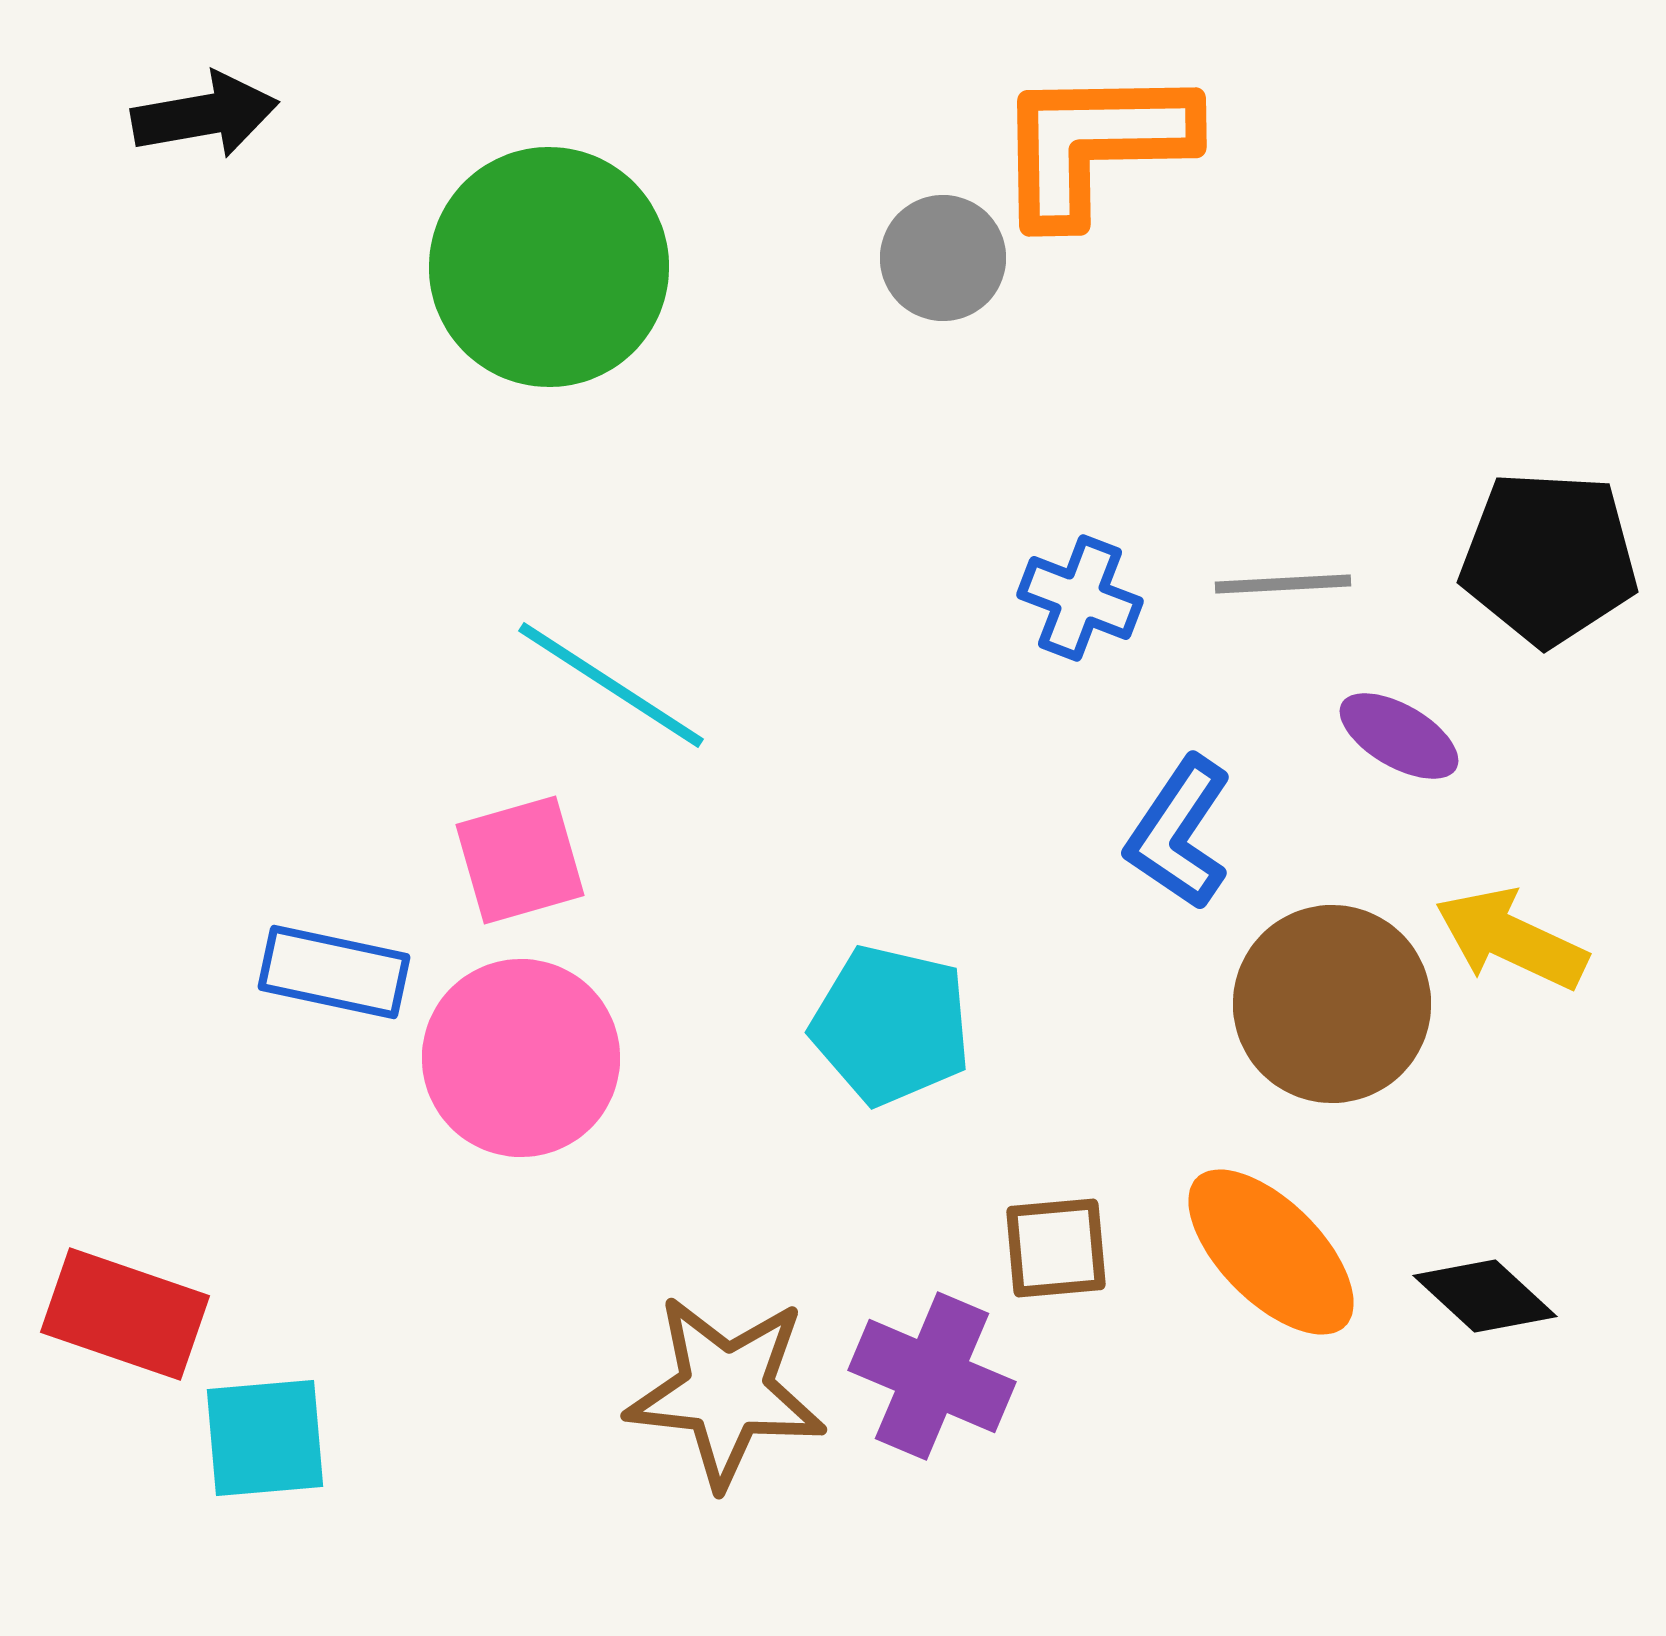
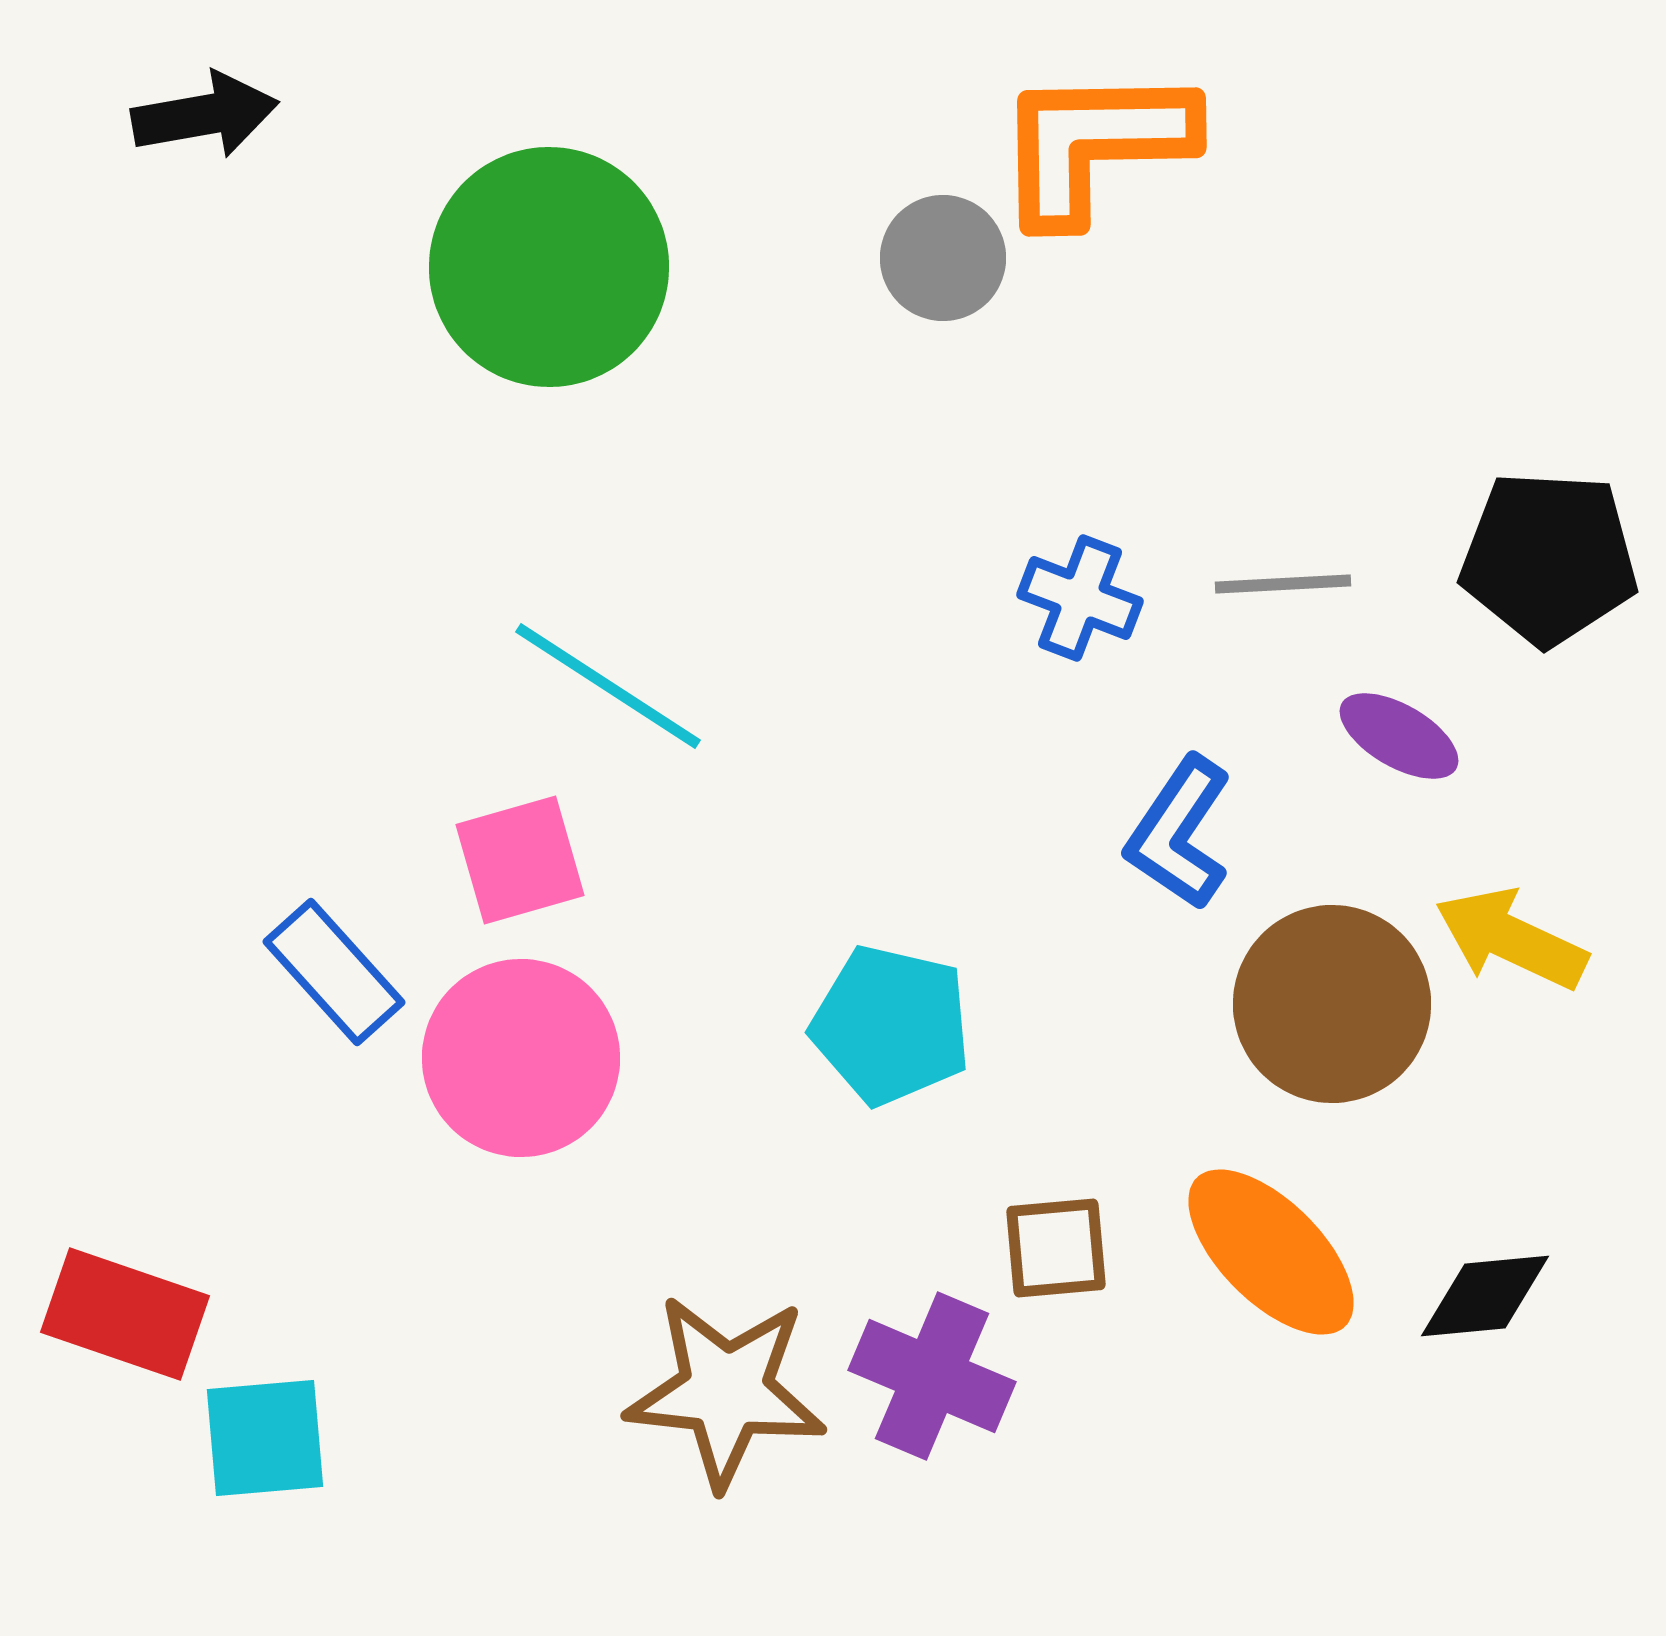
cyan line: moved 3 px left, 1 px down
blue rectangle: rotated 36 degrees clockwise
black diamond: rotated 48 degrees counterclockwise
